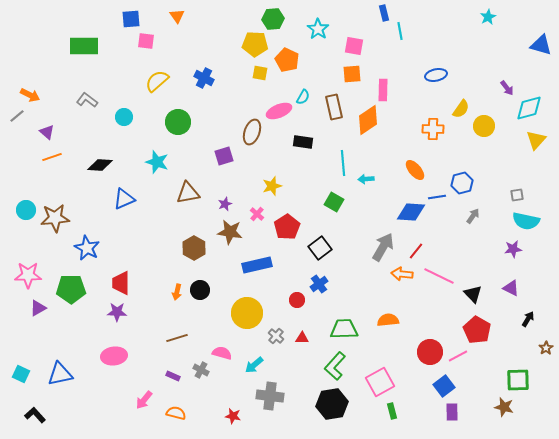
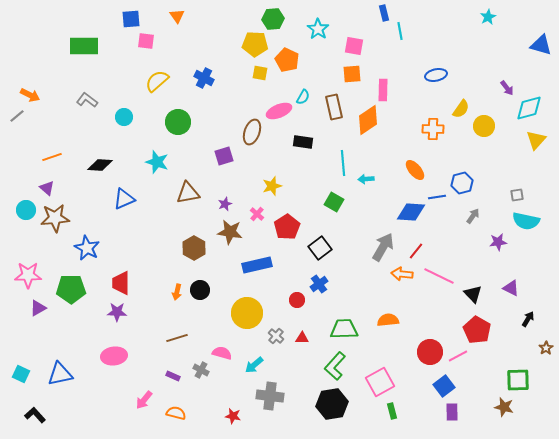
purple triangle at (47, 132): moved 56 px down
purple star at (513, 249): moved 15 px left, 7 px up
